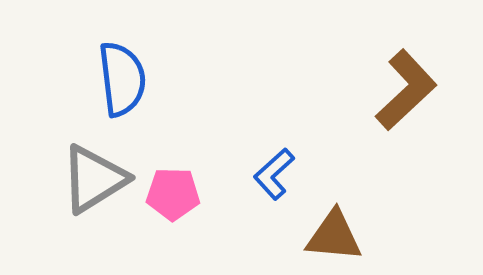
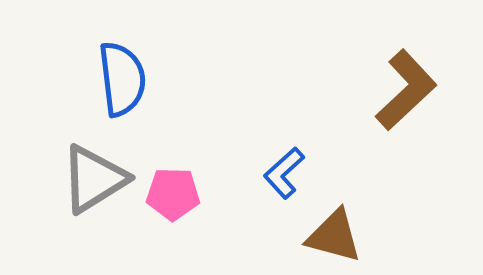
blue L-shape: moved 10 px right, 1 px up
brown triangle: rotated 10 degrees clockwise
